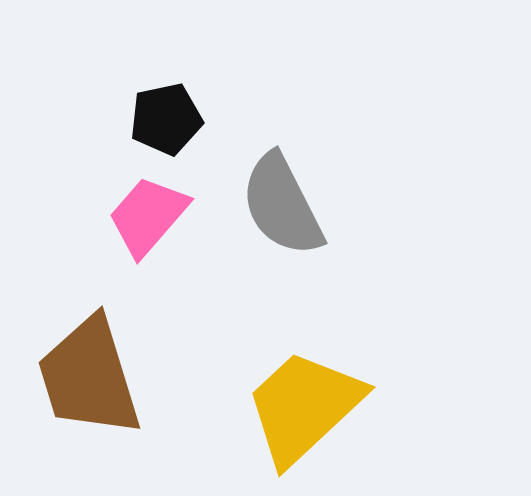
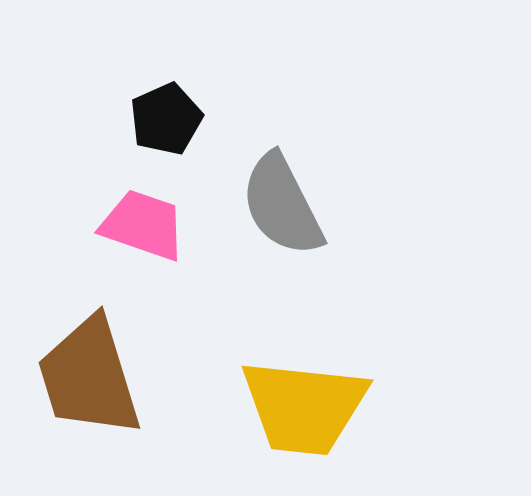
black pentagon: rotated 12 degrees counterclockwise
pink trapezoid: moved 5 px left, 9 px down; rotated 68 degrees clockwise
yellow trapezoid: rotated 131 degrees counterclockwise
